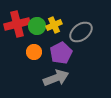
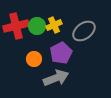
red cross: moved 1 px left, 2 px down
gray ellipse: moved 3 px right, 1 px up
orange circle: moved 7 px down
